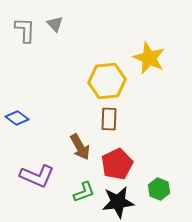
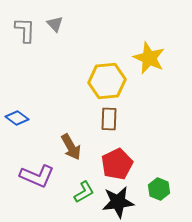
brown arrow: moved 9 px left
green L-shape: rotated 10 degrees counterclockwise
